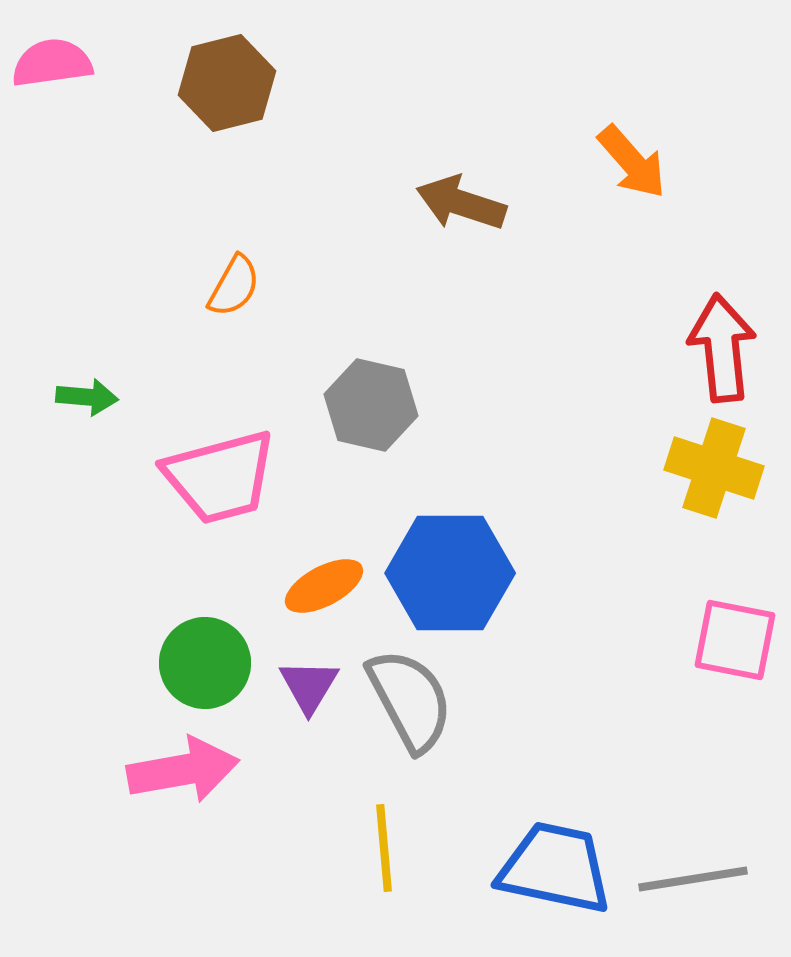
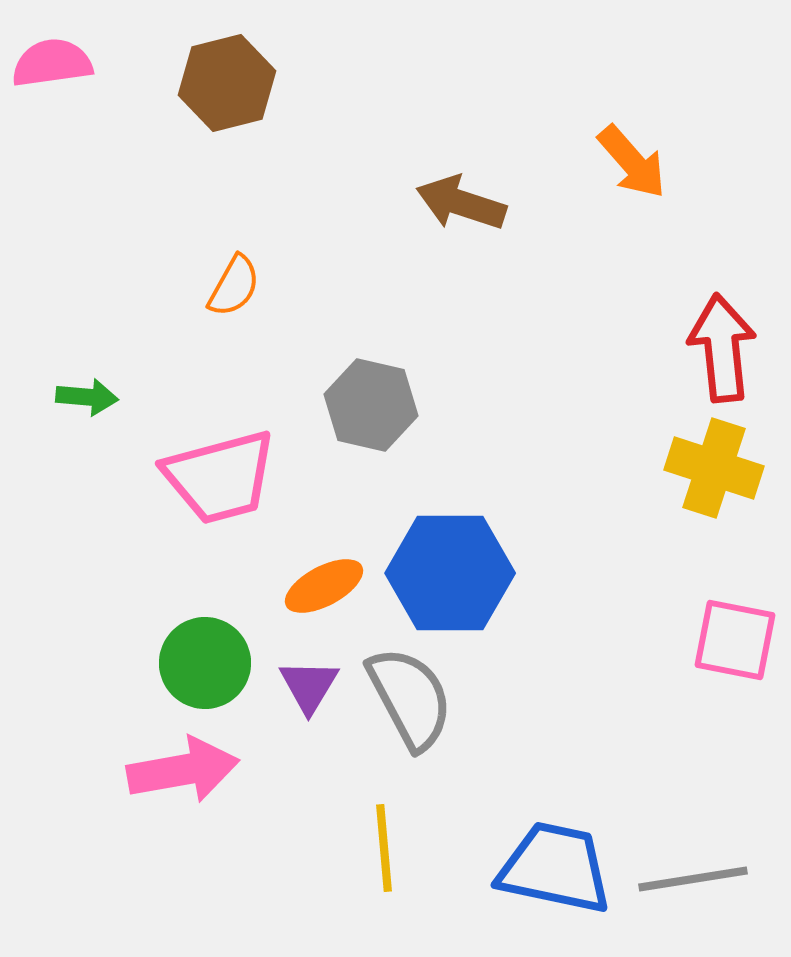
gray semicircle: moved 2 px up
